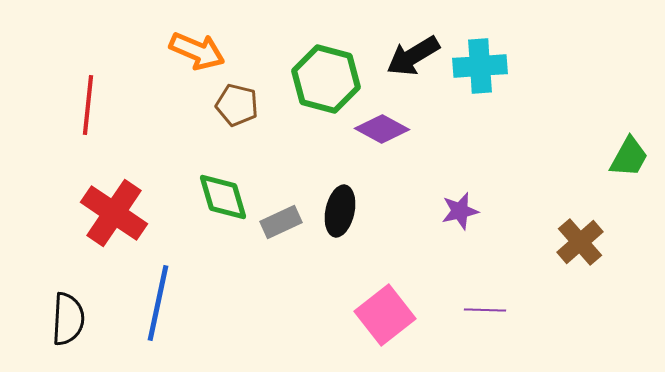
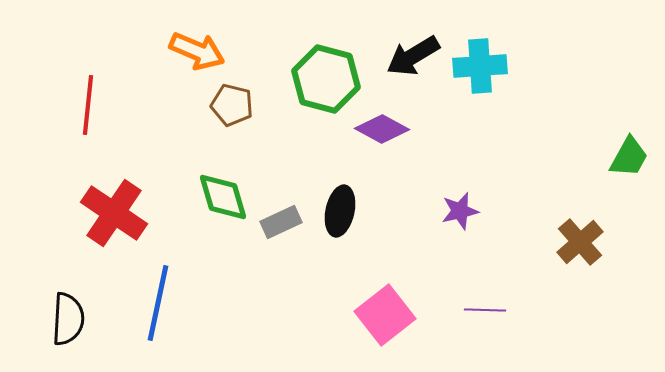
brown pentagon: moved 5 px left
